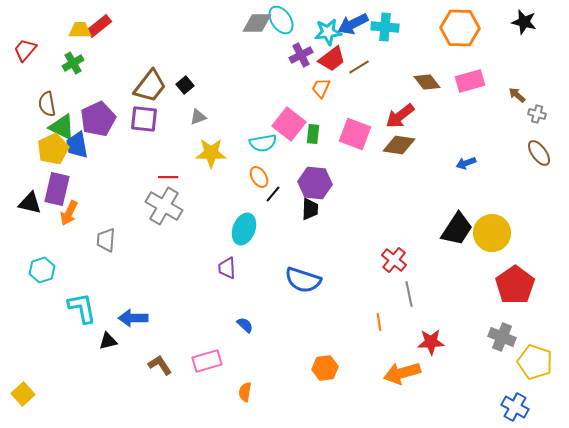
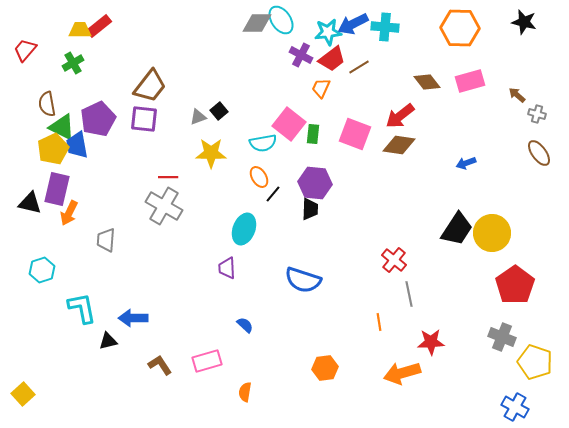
purple cross at (301, 55): rotated 35 degrees counterclockwise
black square at (185, 85): moved 34 px right, 26 px down
